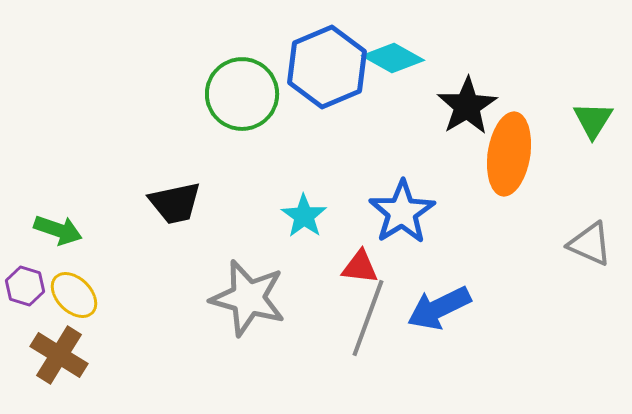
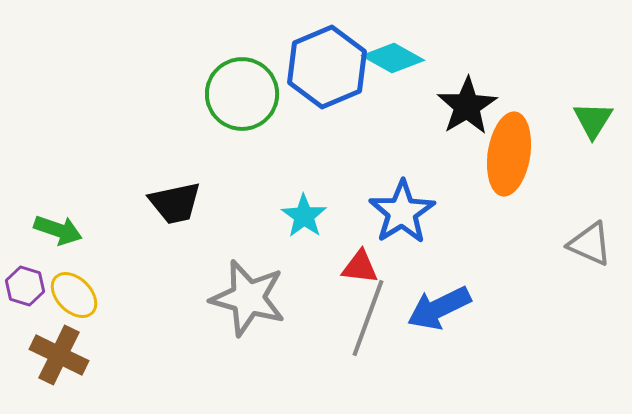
brown cross: rotated 6 degrees counterclockwise
